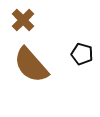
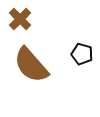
brown cross: moved 3 px left, 1 px up
